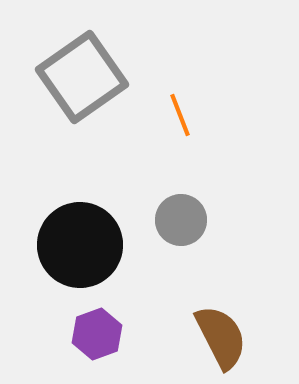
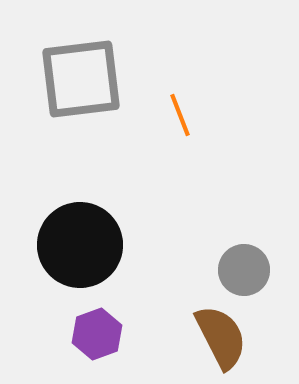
gray square: moved 1 px left, 2 px down; rotated 28 degrees clockwise
gray circle: moved 63 px right, 50 px down
